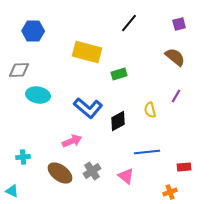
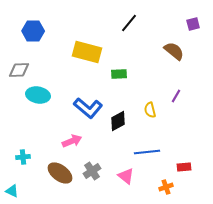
purple square: moved 14 px right
brown semicircle: moved 1 px left, 6 px up
green rectangle: rotated 14 degrees clockwise
orange cross: moved 4 px left, 5 px up
